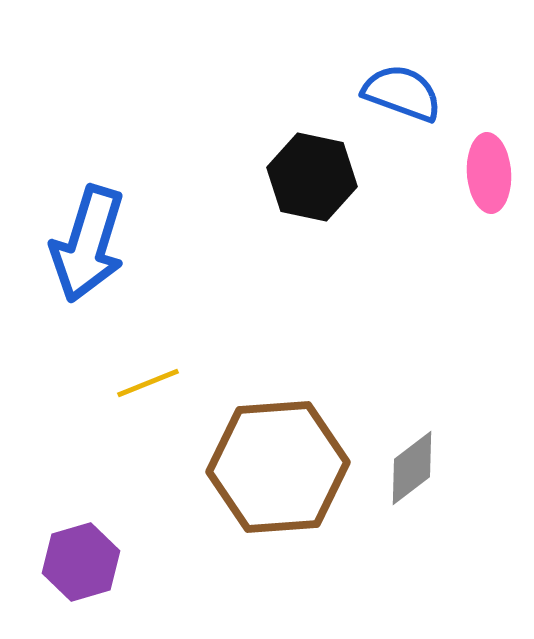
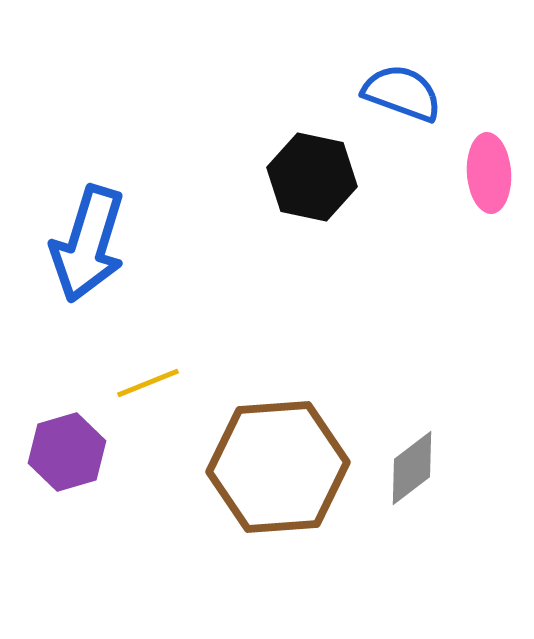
purple hexagon: moved 14 px left, 110 px up
